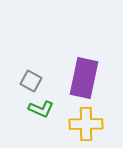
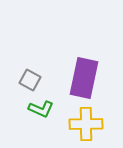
gray square: moved 1 px left, 1 px up
